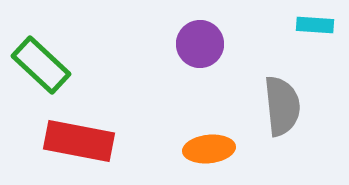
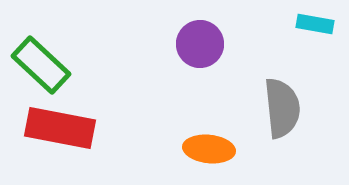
cyan rectangle: moved 1 px up; rotated 6 degrees clockwise
gray semicircle: moved 2 px down
red rectangle: moved 19 px left, 13 px up
orange ellipse: rotated 12 degrees clockwise
